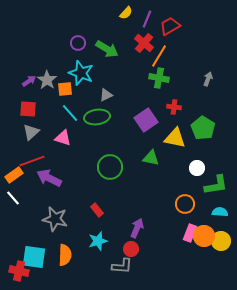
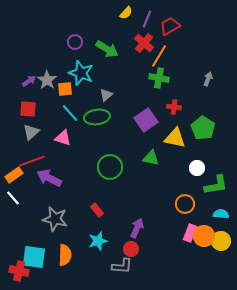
purple circle at (78, 43): moved 3 px left, 1 px up
gray triangle at (106, 95): rotated 16 degrees counterclockwise
cyan semicircle at (220, 212): moved 1 px right, 2 px down
